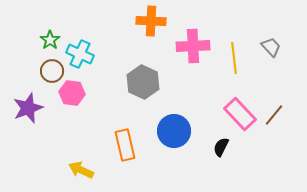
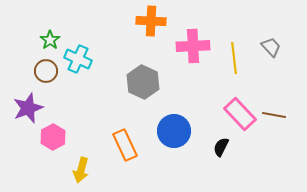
cyan cross: moved 2 px left, 5 px down
brown circle: moved 6 px left
pink hexagon: moved 19 px left, 44 px down; rotated 25 degrees clockwise
brown line: rotated 60 degrees clockwise
orange rectangle: rotated 12 degrees counterclockwise
yellow arrow: rotated 100 degrees counterclockwise
